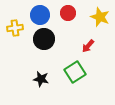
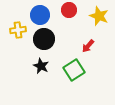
red circle: moved 1 px right, 3 px up
yellow star: moved 1 px left, 1 px up
yellow cross: moved 3 px right, 2 px down
green square: moved 1 px left, 2 px up
black star: moved 13 px up; rotated 14 degrees clockwise
